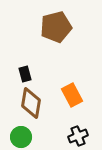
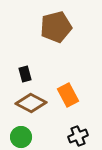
orange rectangle: moved 4 px left
brown diamond: rotated 72 degrees counterclockwise
